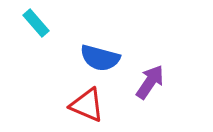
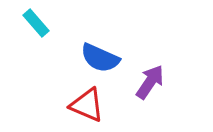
blue semicircle: rotated 9 degrees clockwise
